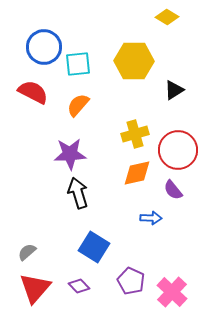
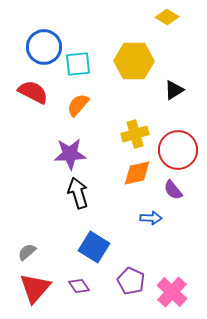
purple diamond: rotated 10 degrees clockwise
